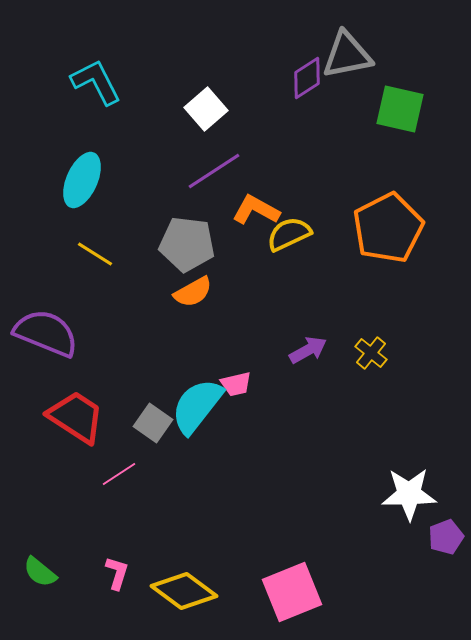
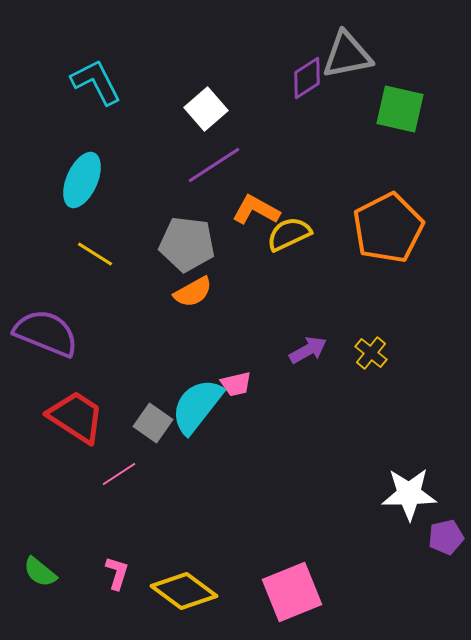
purple line: moved 6 px up
purple pentagon: rotated 8 degrees clockwise
